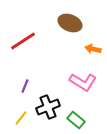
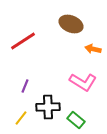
brown ellipse: moved 1 px right, 1 px down
black cross: rotated 20 degrees clockwise
